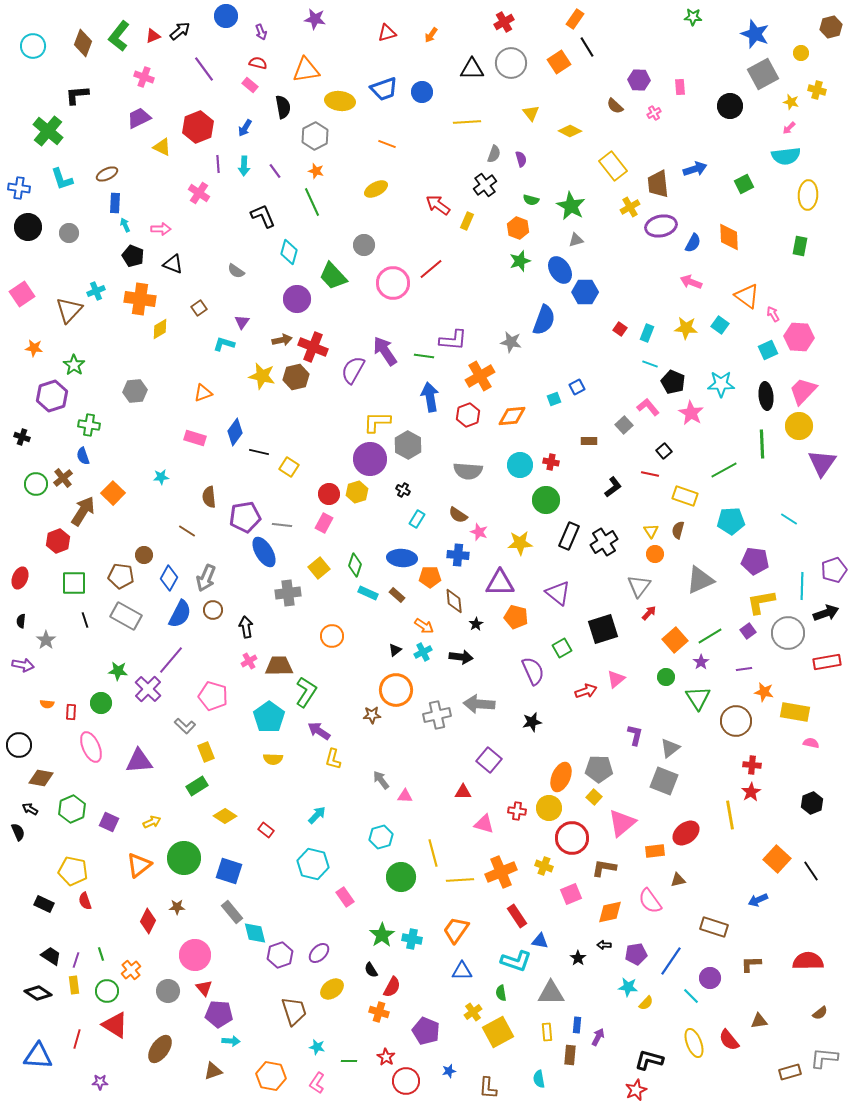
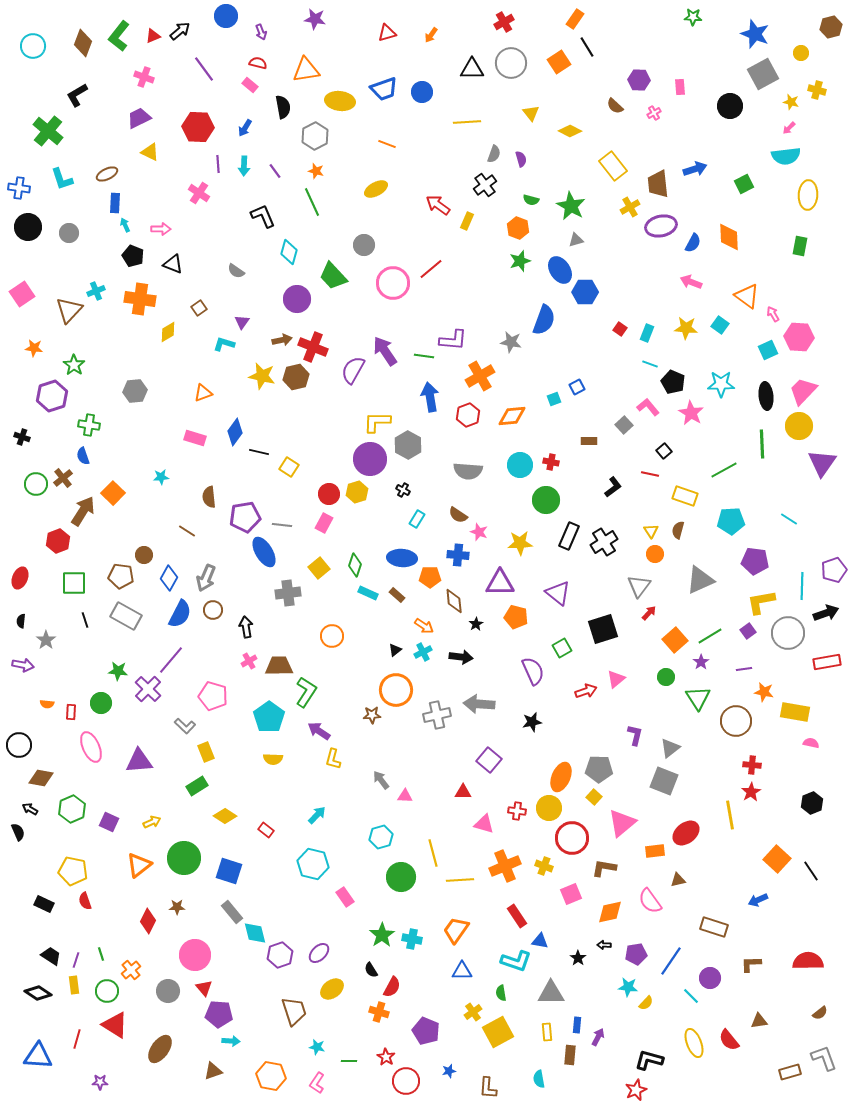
black L-shape at (77, 95): rotated 25 degrees counterclockwise
red hexagon at (198, 127): rotated 24 degrees clockwise
yellow triangle at (162, 147): moved 12 px left, 5 px down
yellow diamond at (160, 329): moved 8 px right, 3 px down
orange cross at (501, 872): moved 4 px right, 6 px up
gray L-shape at (824, 1058): rotated 64 degrees clockwise
